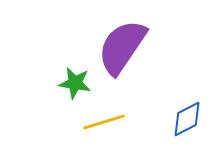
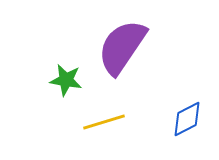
green star: moved 9 px left, 3 px up
